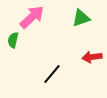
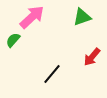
green triangle: moved 1 px right, 1 px up
green semicircle: rotated 28 degrees clockwise
red arrow: rotated 42 degrees counterclockwise
